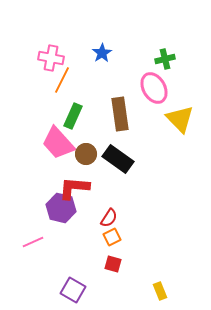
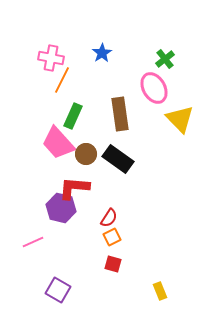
green cross: rotated 24 degrees counterclockwise
purple square: moved 15 px left
